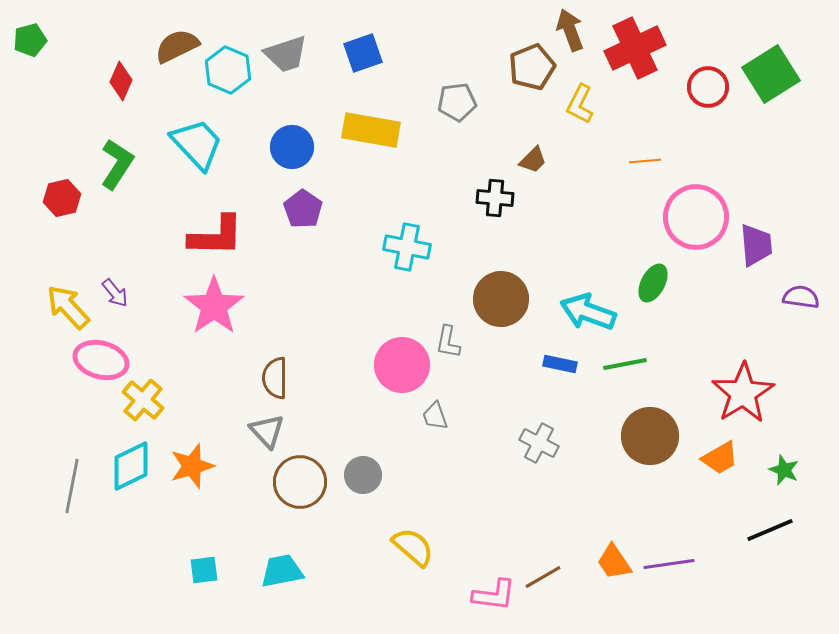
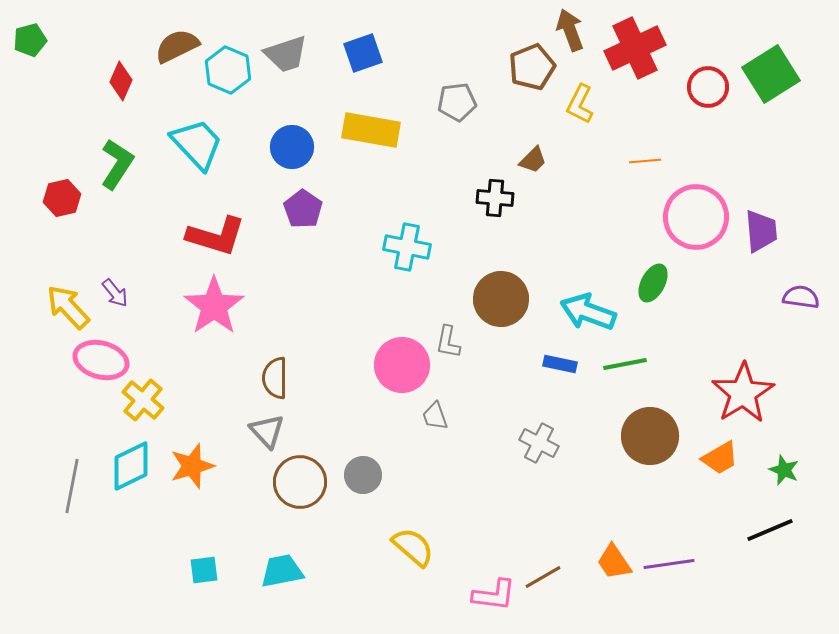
red L-shape at (216, 236): rotated 16 degrees clockwise
purple trapezoid at (756, 245): moved 5 px right, 14 px up
